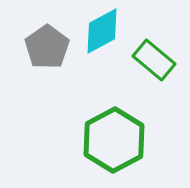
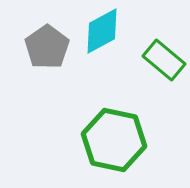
green rectangle: moved 10 px right
green hexagon: rotated 20 degrees counterclockwise
